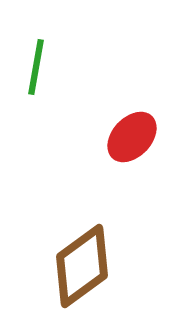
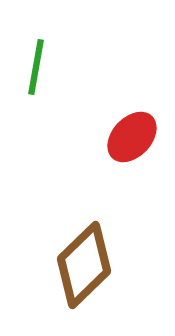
brown diamond: moved 2 px right, 1 px up; rotated 8 degrees counterclockwise
